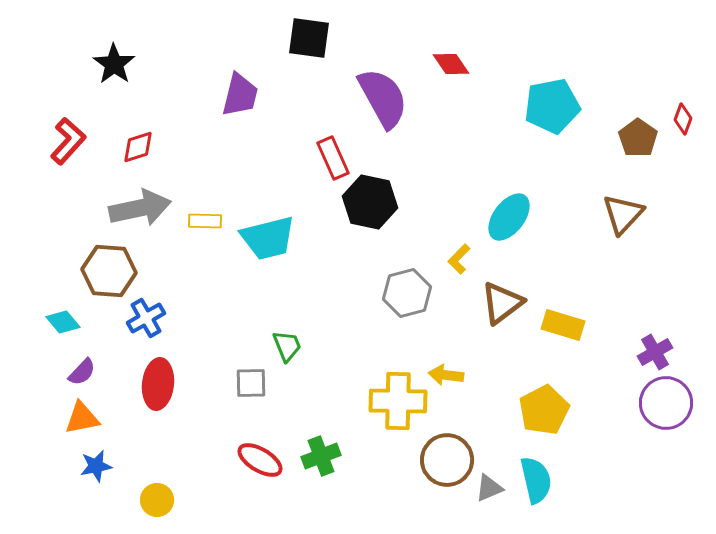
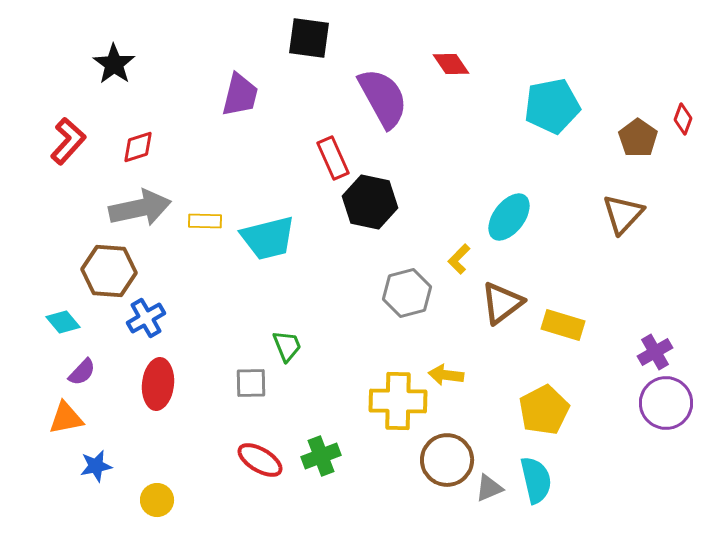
orange triangle at (82, 418): moved 16 px left
